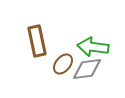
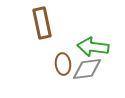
brown rectangle: moved 5 px right, 18 px up
brown ellipse: rotated 45 degrees counterclockwise
